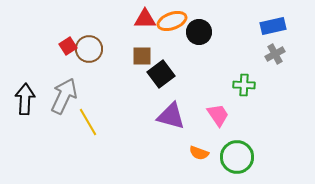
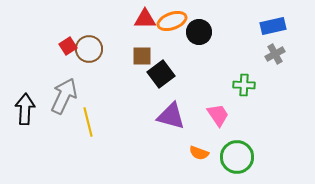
black arrow: moved 10 px down
yellow line: rotated 16 degrees clockwise
